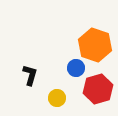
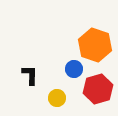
blue circle: moved 2 px left, 1 px down
black L-shape: rotated 15 degrees counterclockwise
